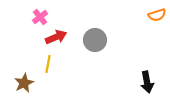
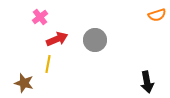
red arrow: moved 1 px right, 2 px down
brown star: rotated 30 degrees counterclockwise
